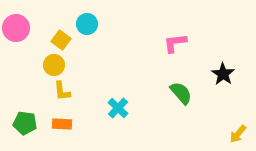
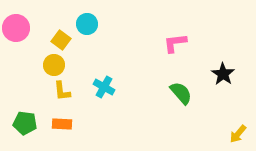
cyan cross: moved 14 px left, 21 px up; rotated 15 degrees counterclockwise
